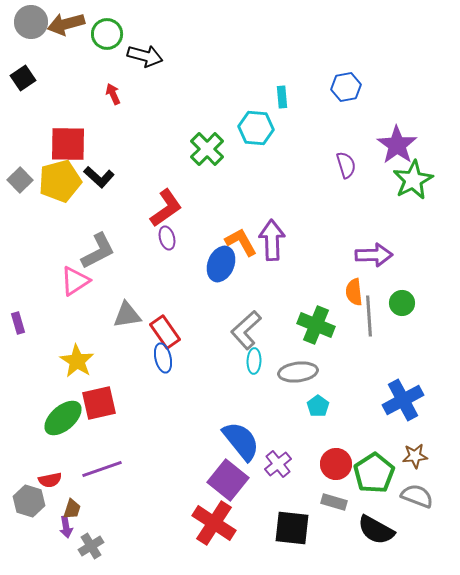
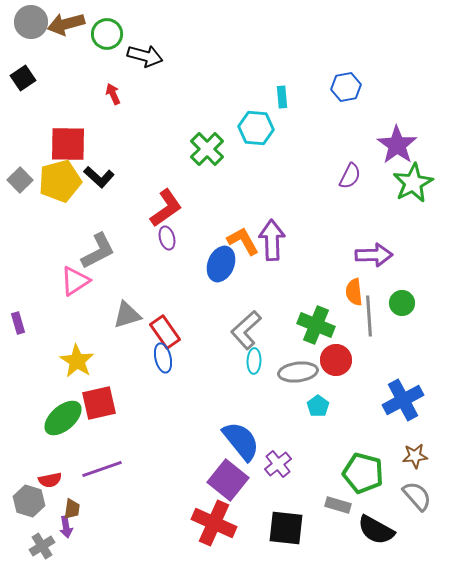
purple semicircle at (346, 165): moved 4 px right, 11 px down; rotated 44 degrees clockwise
green star at (413, 180): moved 3 px down
orange L-shape at (241, 242): moved 2 px right, 1 px up
gray triangle at (127, 315): rotated 8 degrees counterclockwise
red circle at (336, 464): moved 104 px up
green pentagon at (374, 473): moved 11 px left; rotated 24 degrees counterclockwise
gray semicircle at (417, 496): rotated 28 degrees clockwise
gray rectangle at (334, 502): moved 4 px right, 3 px down
brown trapezoid at (72, 509): rotated 10 degrees counterclockwise
red cross at (214, 523): rotated 9 degrees counterclockwise
black square at (292, 528): moved 6 px left
gray cross at (91, 546): moved 49 px left
